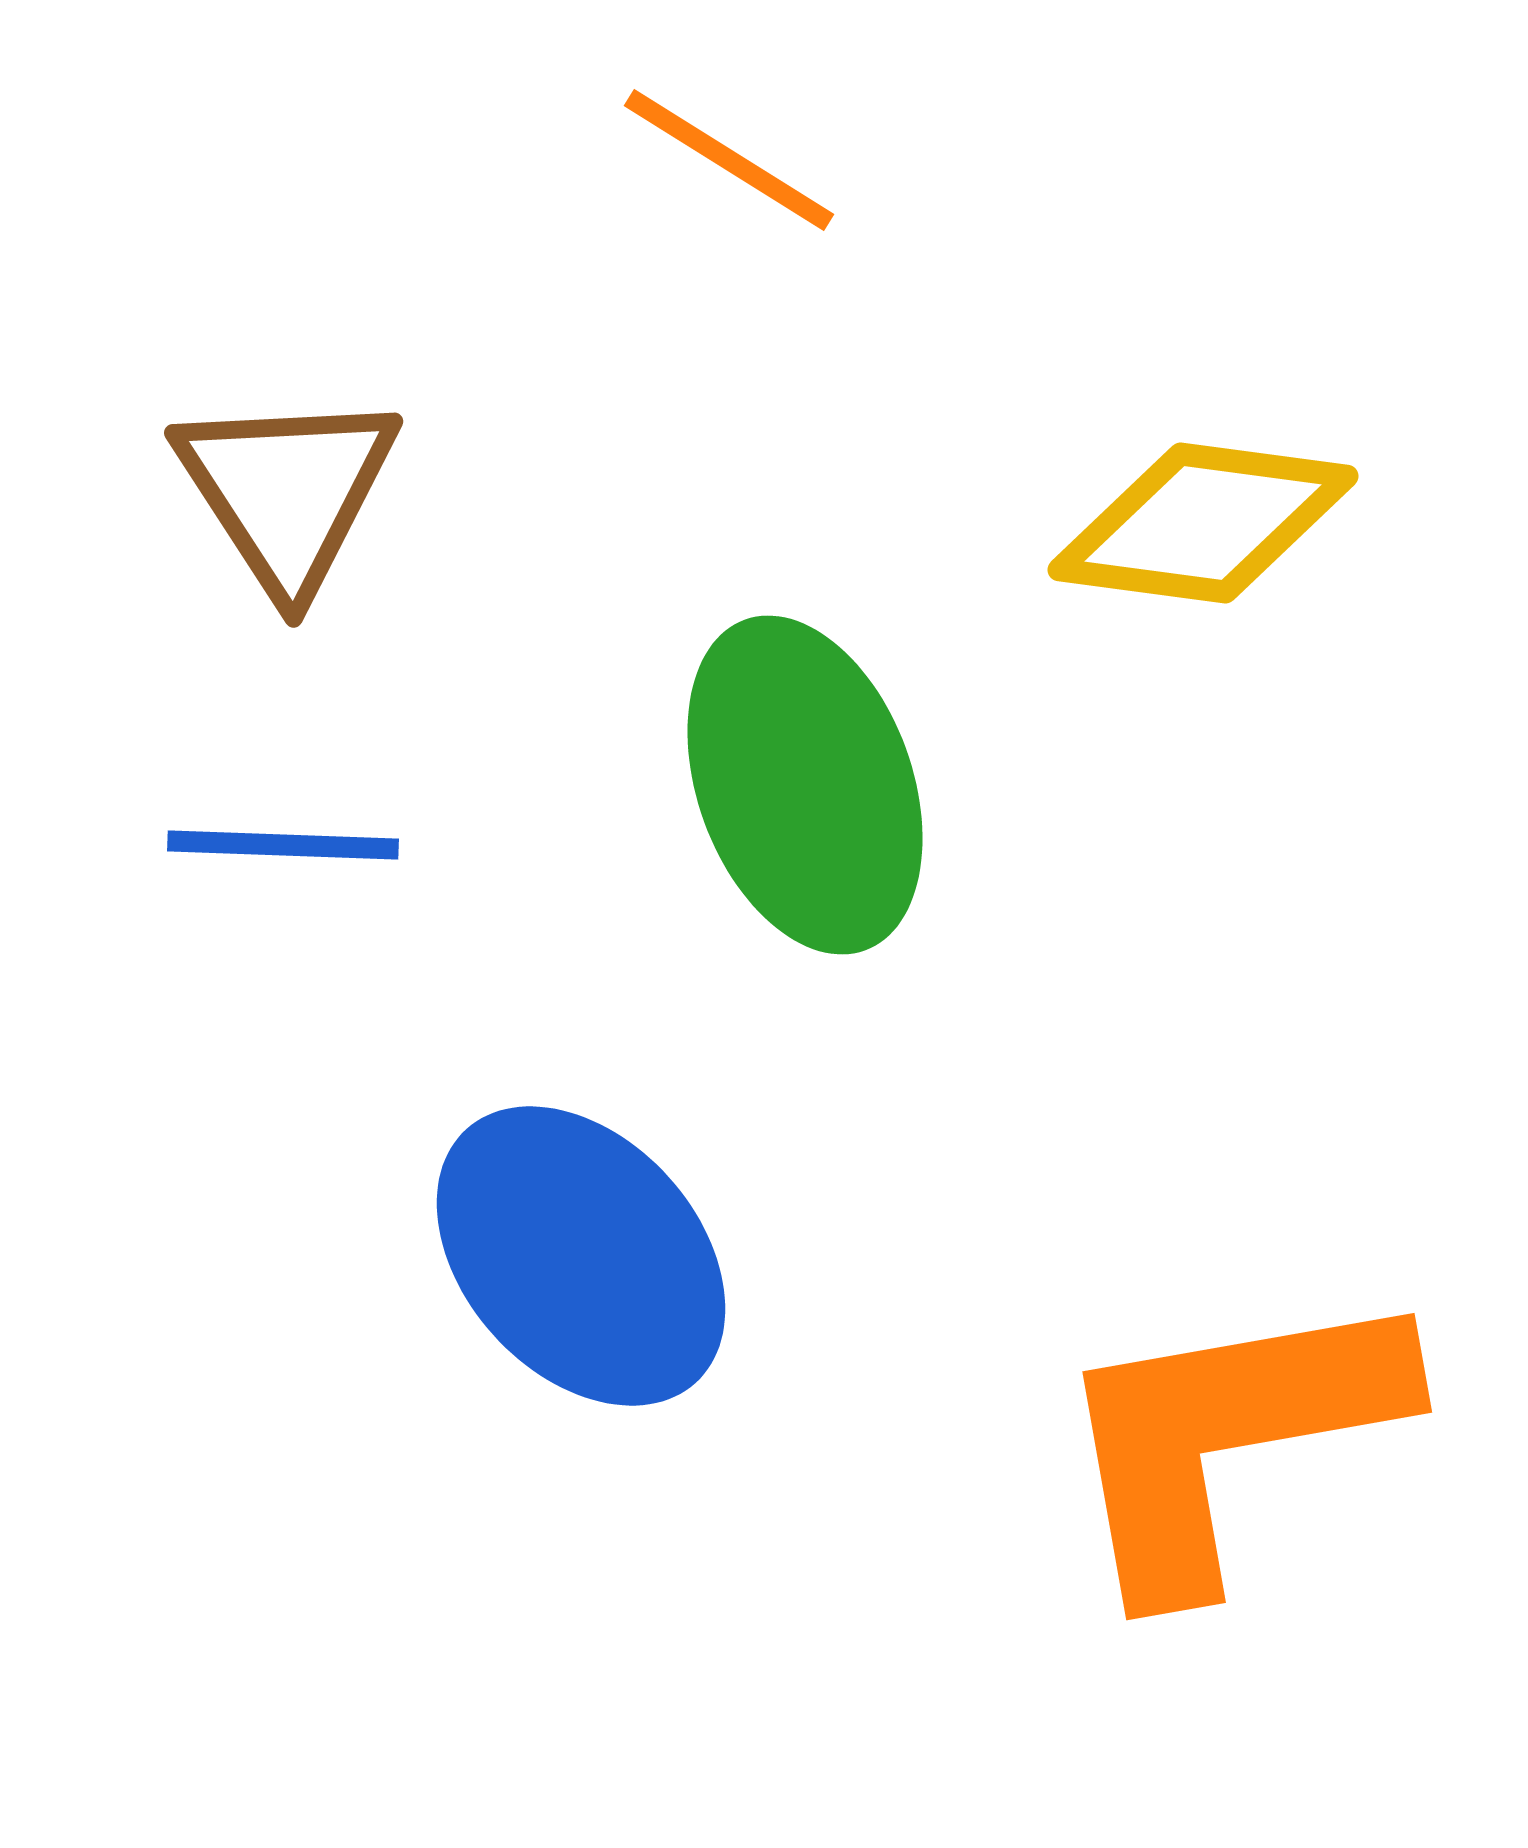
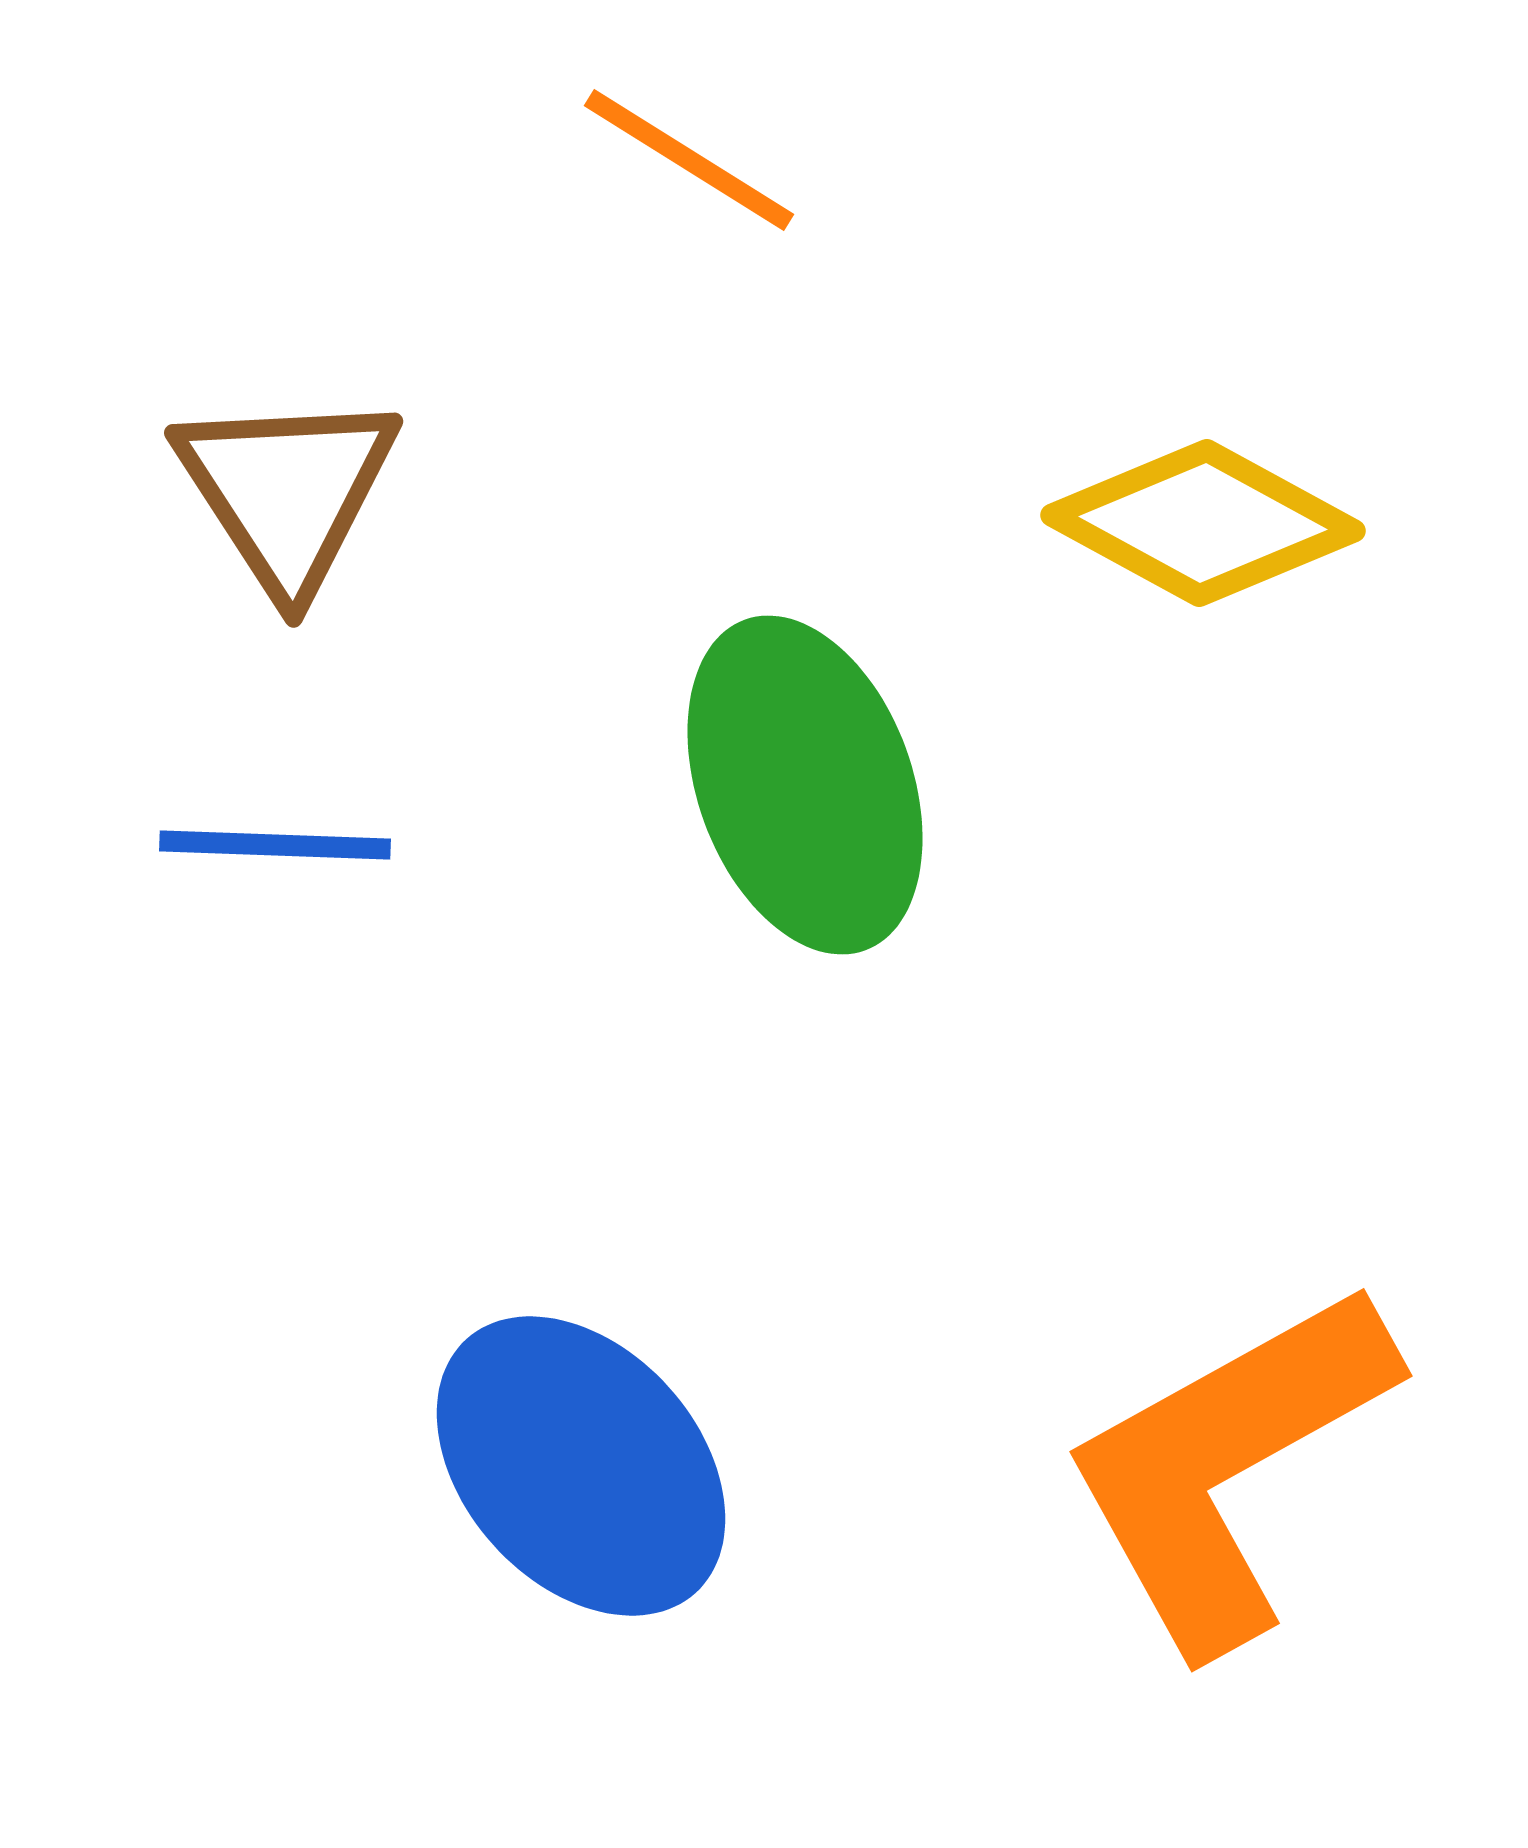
orange line: moved 40 px left
yellow diamond: rotated 21 degrees clockwise
blue line: moved 8 px left
blue ellipse: moved 210 px down
orange L-shape: moved 29 px down; rotated 19 degrees counterclockwise
